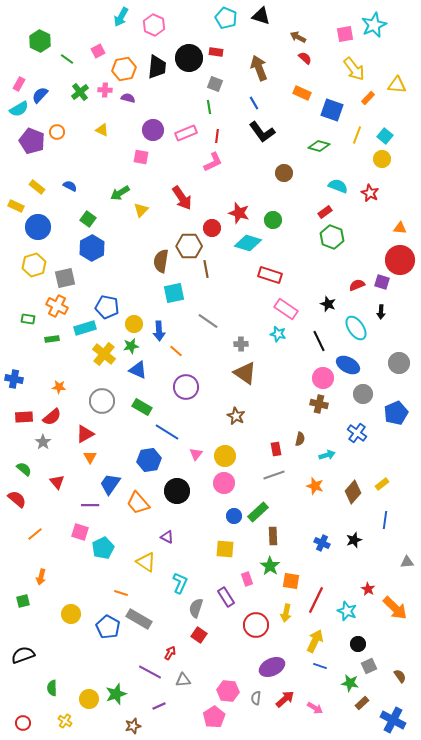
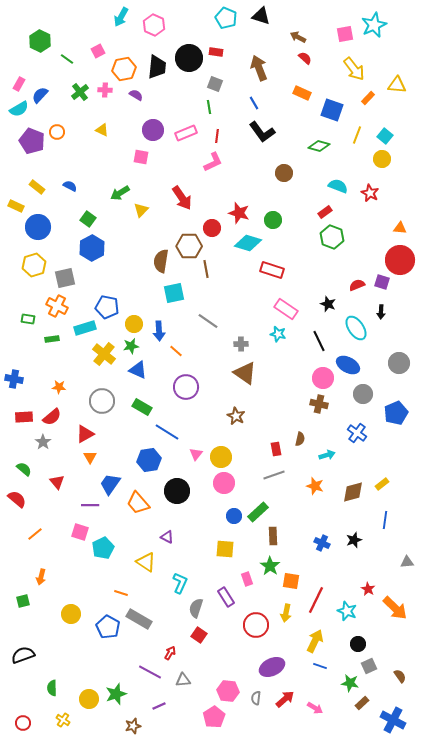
purple semicircle at (128, 98): moved 8 px right, 3 px up; rotated 16 degrees clockwise
red rectangle at (270, 275): moved 2 px right, 5 px up
yellow circle at (225, 456): moved 4 px left, 1 px down
brown diamond at (353, 492): rotated 35 degrees clockwise
yellow cross at (65, 721): moved 2 px left, 1 px up
